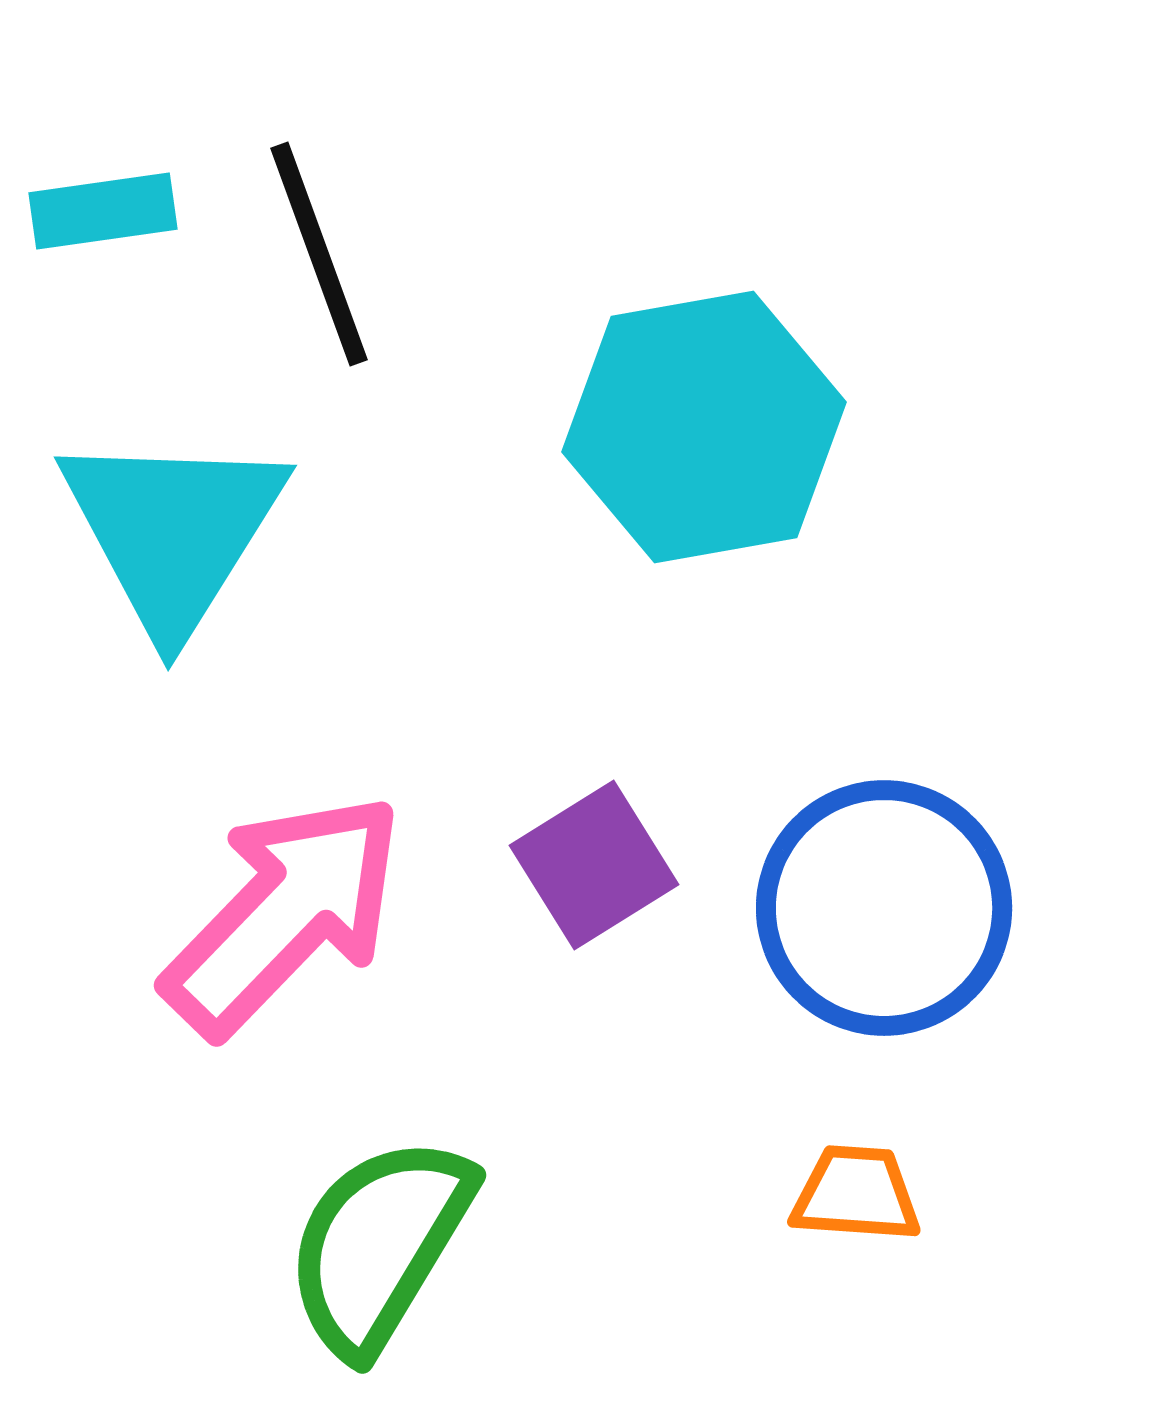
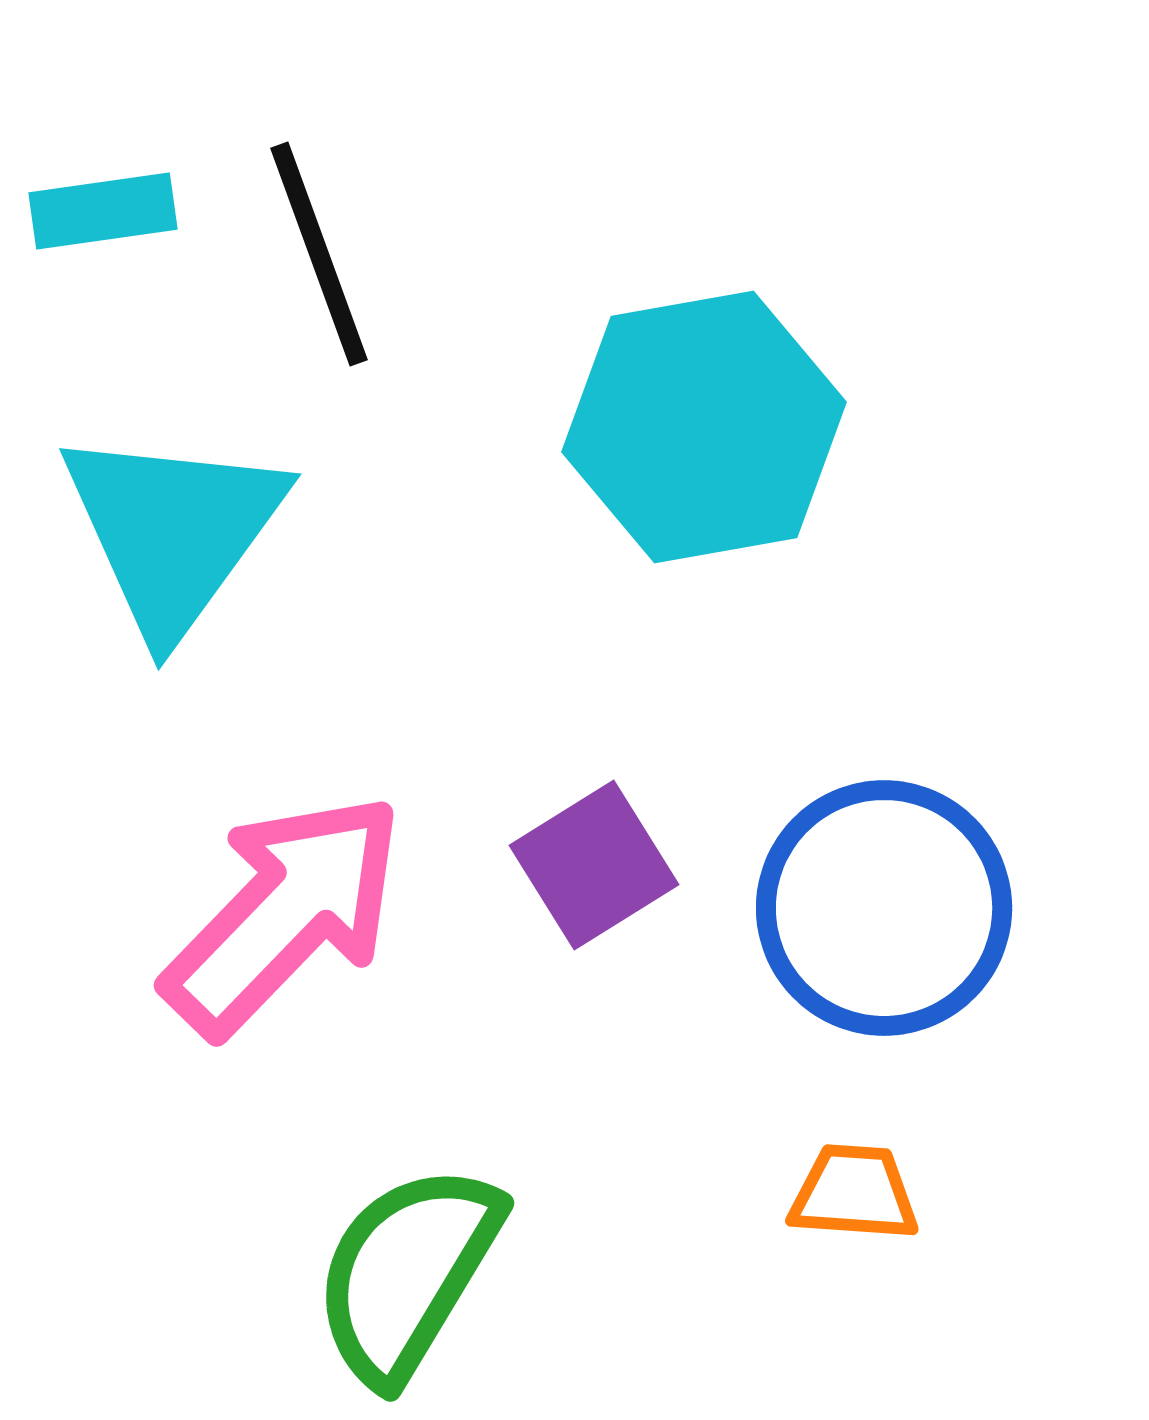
cyan triangle: rotated 4 degrees clockwise
orange trapezoid: moved 2 px left, 1 px up
green semicircle: moved 28 px right, 28 px down
